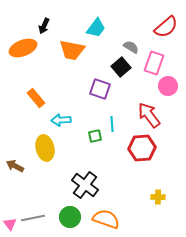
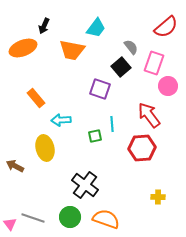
gray semicircle: rotated 21 degrees clockwise
gray line: rotated 30 degrees clockwise
